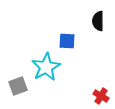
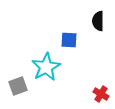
blue square: moved 2 px right, 1 px up
red cross: moved 2 px up
